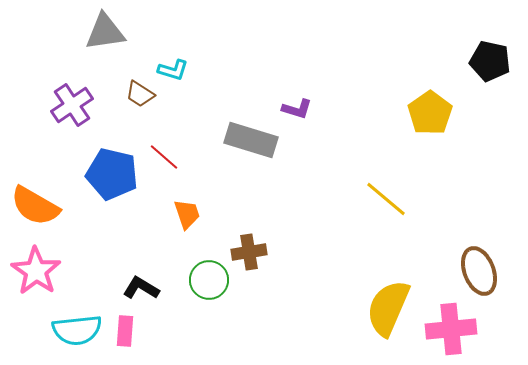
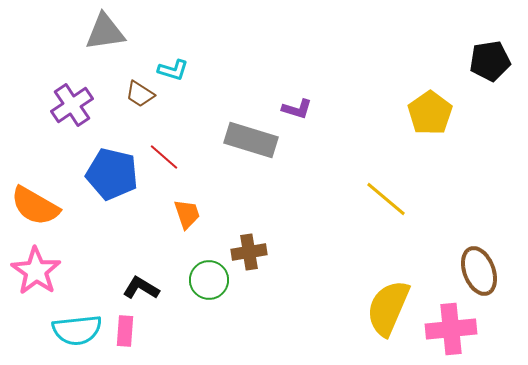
black pentagon: rotated 21 degrees counterclockwise
